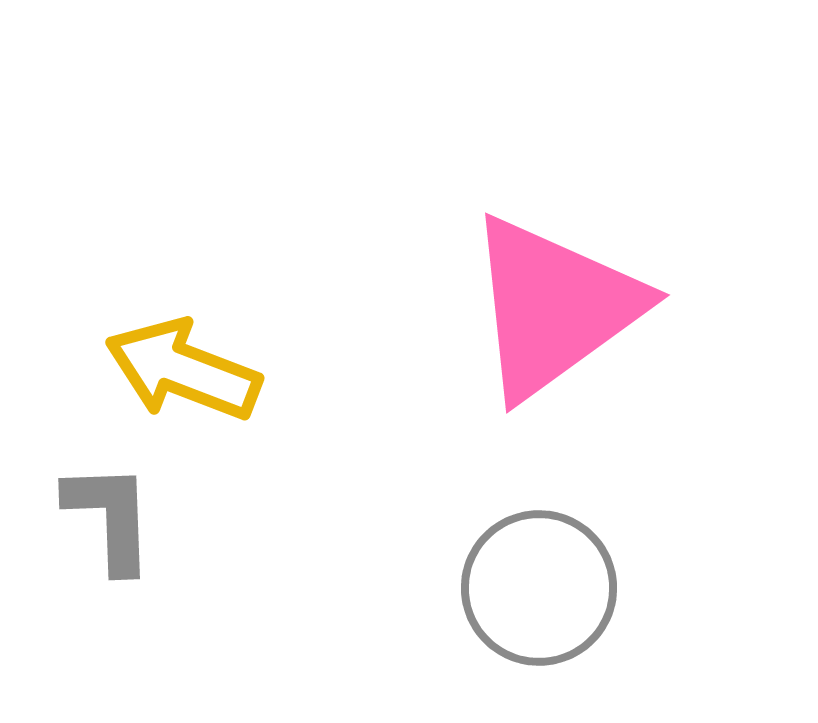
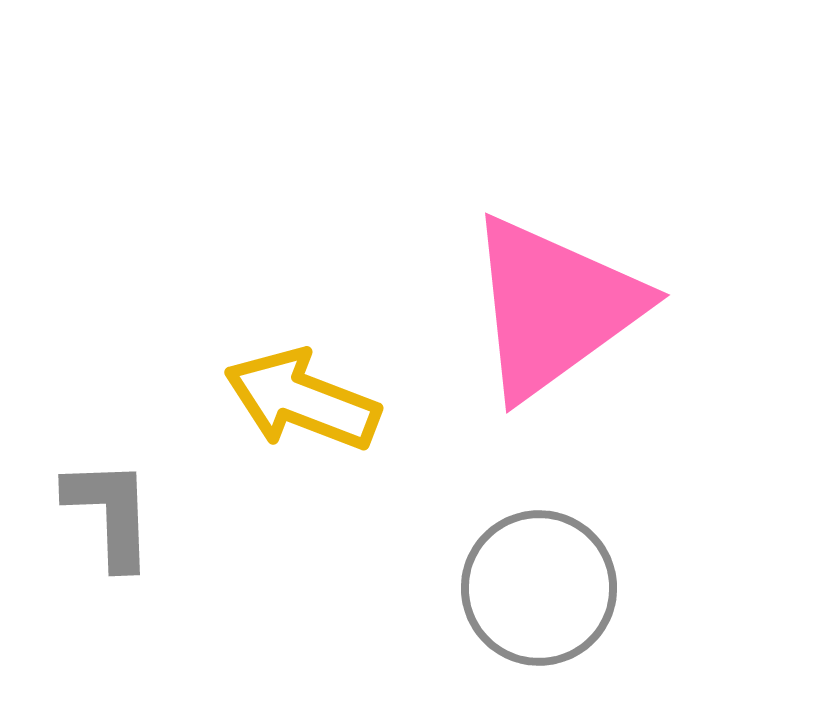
yellow arrow: moved 119 px right, 30 px down
gray L-shape: moved 4 px up
